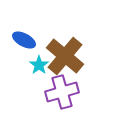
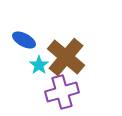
brown cross: moved 1 px right, 1 px down
